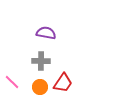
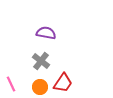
gray cross: rotated 36 degrees clockwise
pink line: moved 1 px left, 2 px down; rotated 21 degrees clockwise
